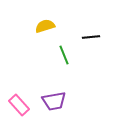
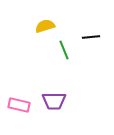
green line: moved 5 px up
purple trapezoid: rotated 10 degrees clockwise
pink rectangle: rotated 35 degrees counterclockwise
